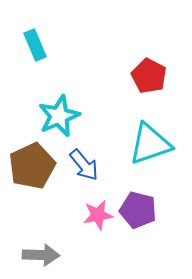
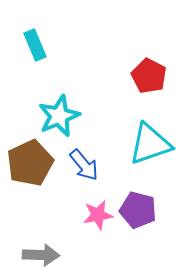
brown pentagon: moved 2 px left, 3 px up
